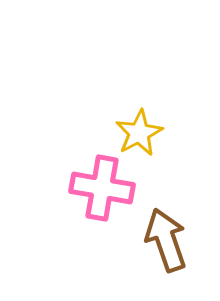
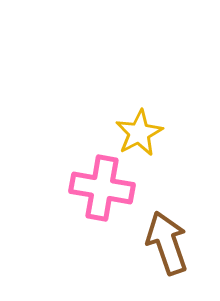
brown arrow: moved 1 px right, 3 px down
